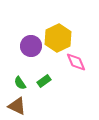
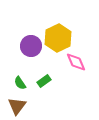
brown triangle: rotated 42 degrees clockwise
